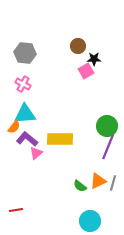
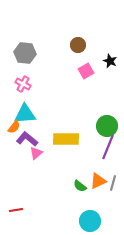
brown circle: moved 1 px up
black star: moved 16 px right, 2 px down; rotated 24 degrees clockwise
yellow rectangle: moved 6 px right
